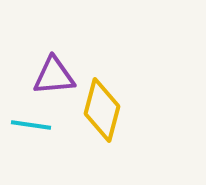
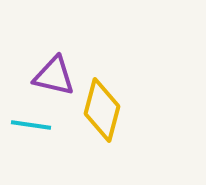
purple triangle: rotated 18 degrees clockwise
